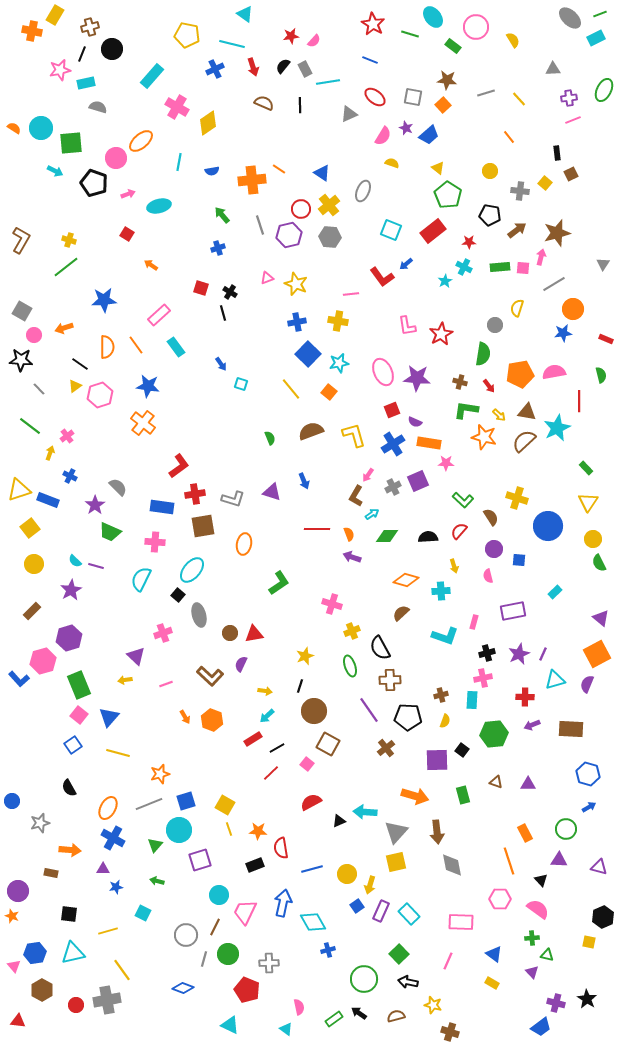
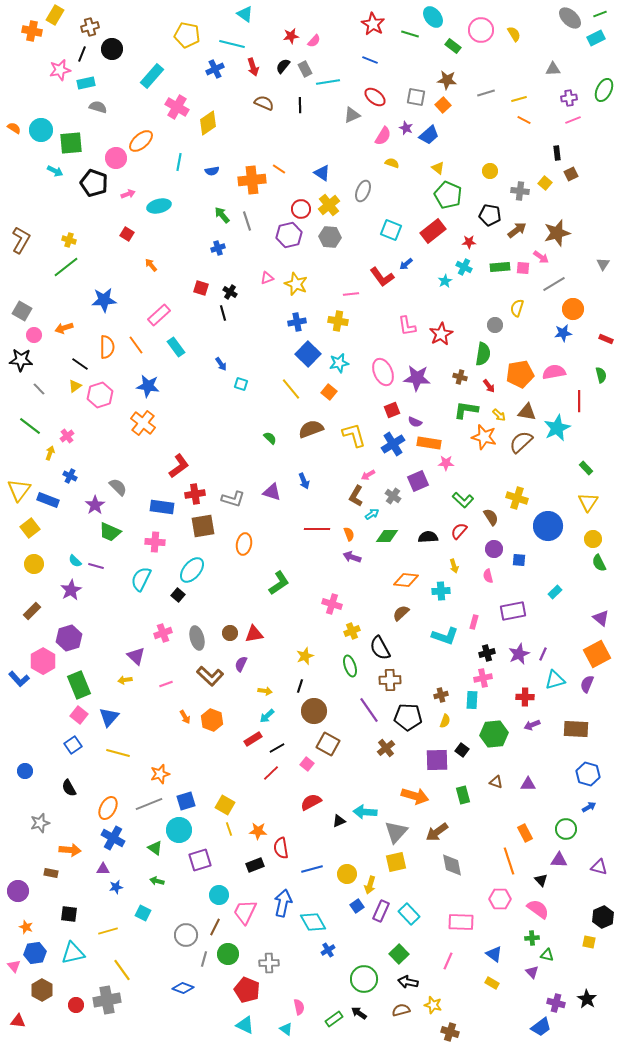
pink circle at (476, 27): moved 5 px right, 3 px down
yellow semicircle at (513, 40): moved 1 px right, 6 px up
gray square at (413, 97): moved 3 px right
yellow line at (519, 99): rotated 63 degrees counterclockwise
gray triangle at (349, 114): moved 3 px right, 1 px down
cyan circle at (41, 128): moved 2 px down
orange line at (509, 137): moved 15 px right, 17 px up; rotated 24 degrees counterclockwise
green pentagon at (448, 195): rotated 8 degrees counterclockwise
gray line at (260, 225): moved 13 px left, 4 px up
pink arrow at (541, 257): rotated 112 degrees clockwise
orange arrow at (151, 265): rotated 16 degrees clockwise
brown cross at (460, 382): moved 5 px up
brown semicircle at (311, 431): moved 2 px up
green semicircle at (270, 438): rotated 24 degrees counterclockwise
brown semicircle at (524, 441): moved 3 px left, 1 px down
pink arrow at (368, 475): rotated 24 degrees clockwise
gray cross at (393, 487): moved 9 px down; rotated 28 degrees counterclockwise
yellow triangle at (19, 490): rotated 35 degrees counterclockwise
orange diamond at (406, 580): rotated 10 degrees counterclockwise
gray ellipse at (199, 615): moved 2 px left, 23 px down
pink hexagon at (43, 661): rotated 15 degrees counterclockwise
brown rectangle at (571, 729): moved 5 px right
blue circle at (12, 801): moved 13 px right, 30 px up
brown arrow at (437, 832): rotated 60 degrees clockwise
green triangle at (155, 845): moved 3 px down; rotated 35 degrees counterclockwise
orange star at (12, 916): moved 14 px right, 11 px down
blue cross at (328, 950): rotated 16 degrees counterclockwise
brown semicircle at (396, 1016): moved 5 px right, 6 px up
cyan triangle at (230, 1025): moved 15 px right
